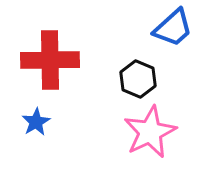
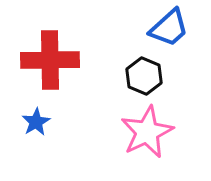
blue trapezoid: moved 4 px left
black hexagon: moved 6 px right, 3 px up
pink star: moved 3 px left
